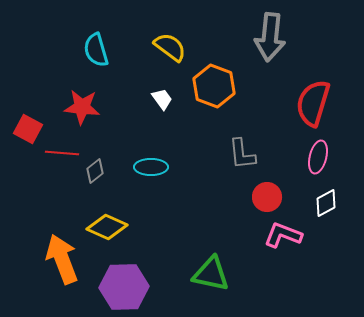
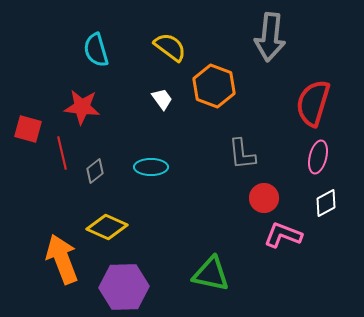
red square: rotated 12 degrees counterclockwise
red line: rotated 72 degrees clockwise
red circle: moved 3 px left, 1 px down
